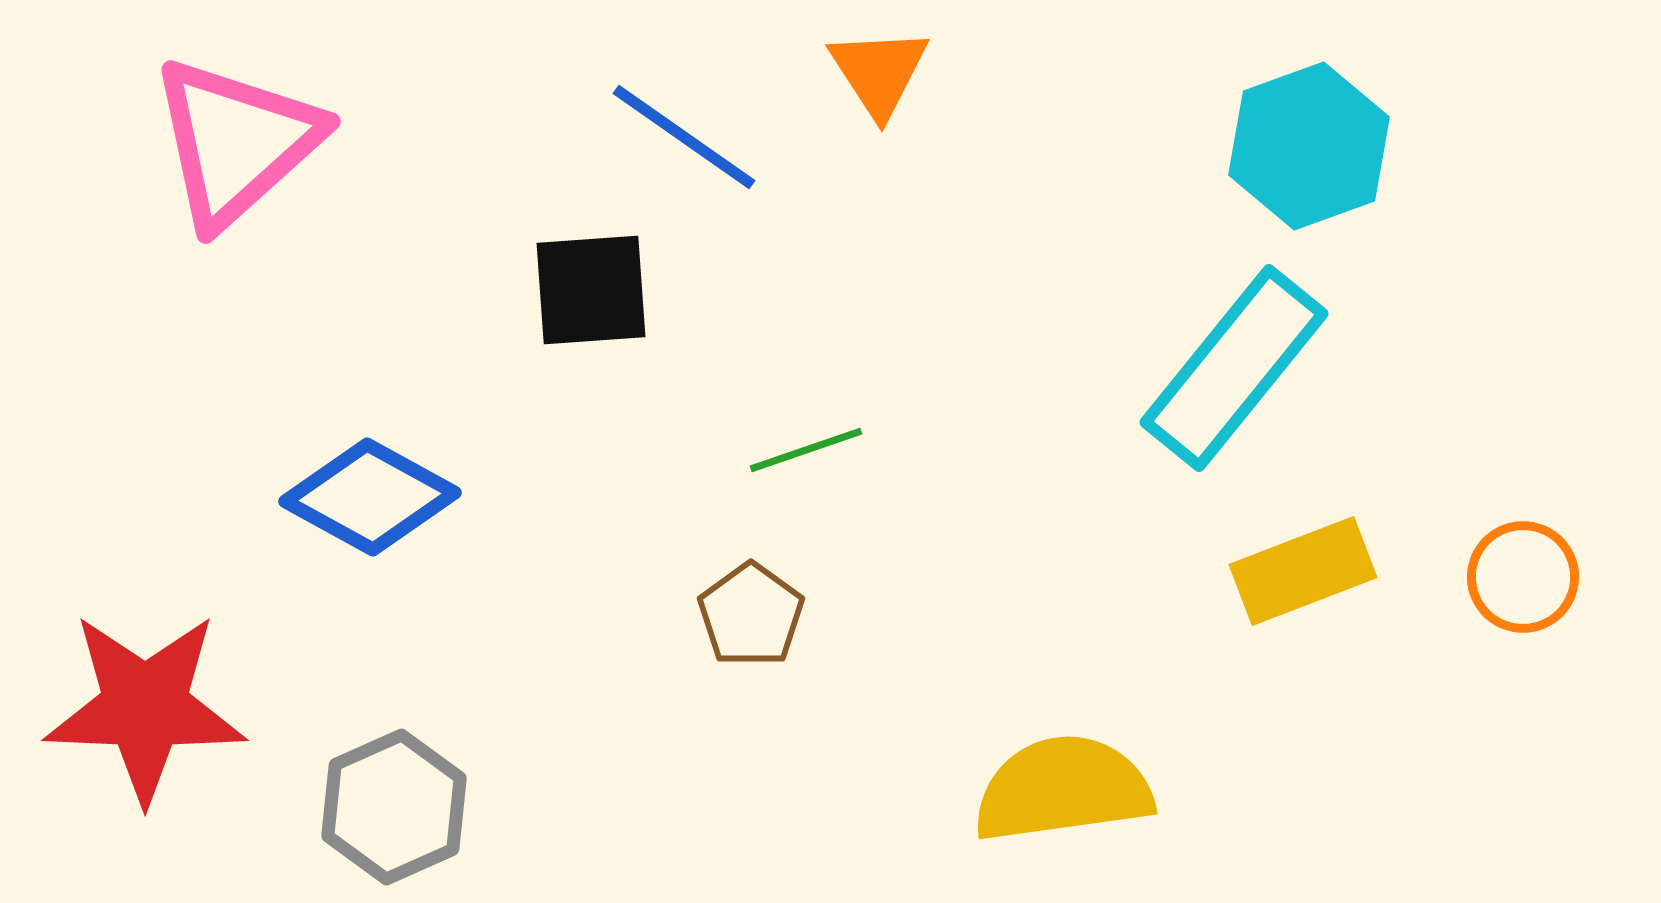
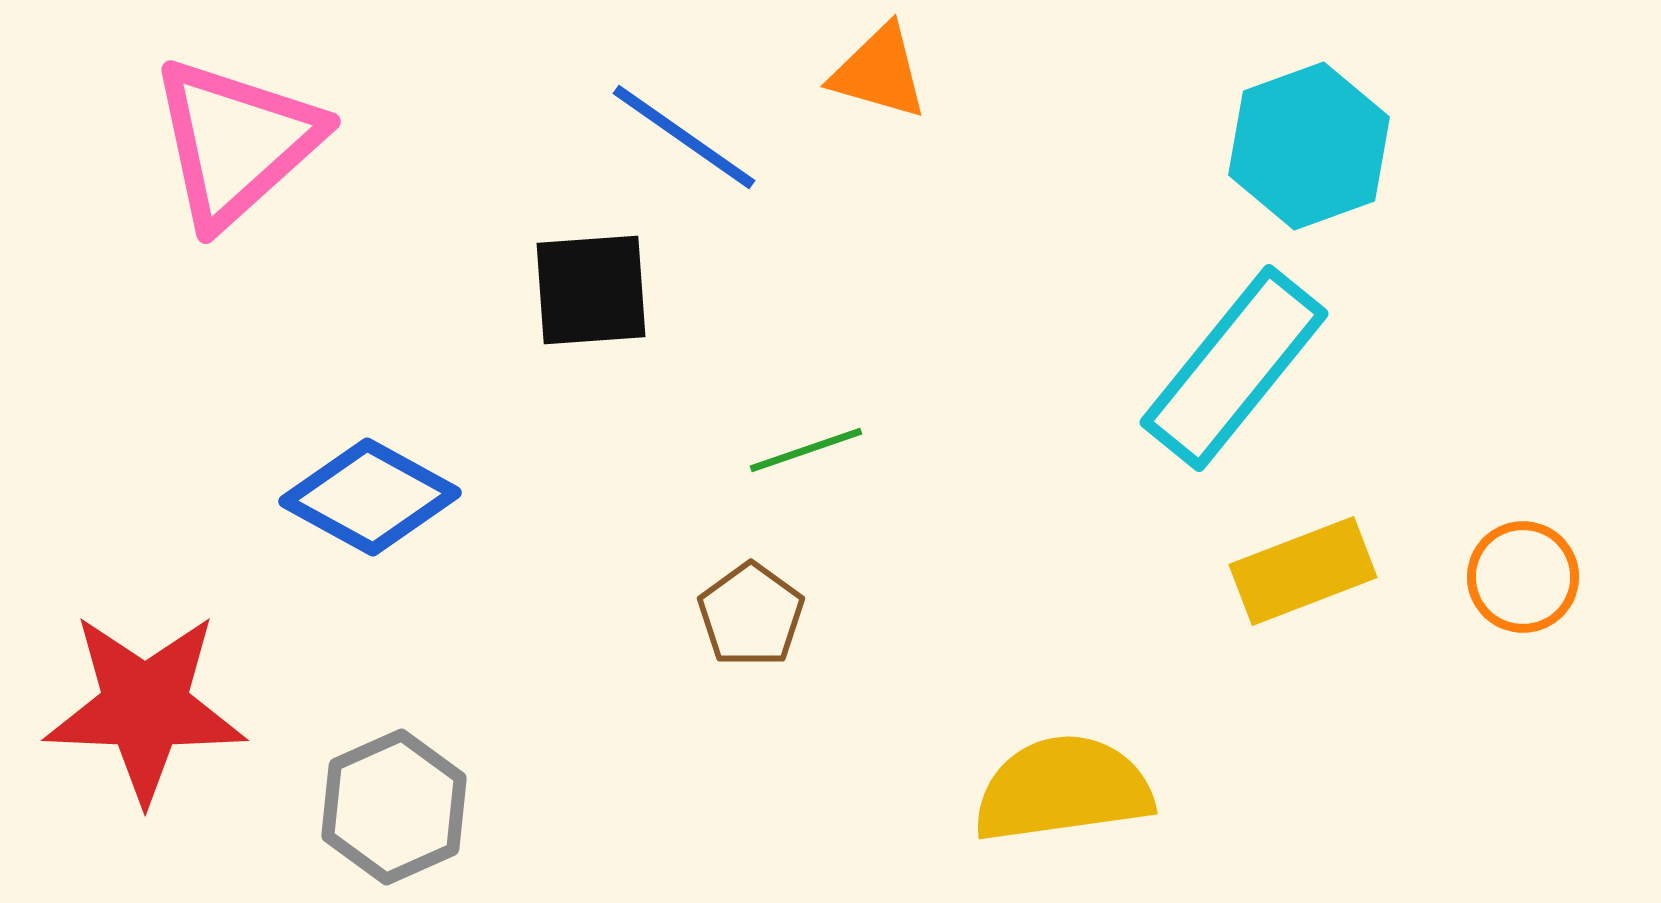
orange triangle: rotated 41 degrees counterclockwise
